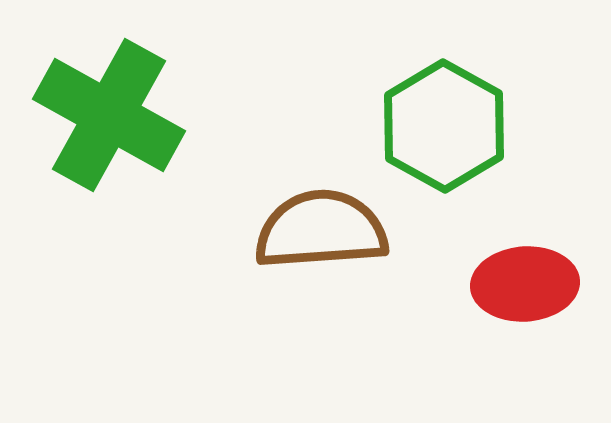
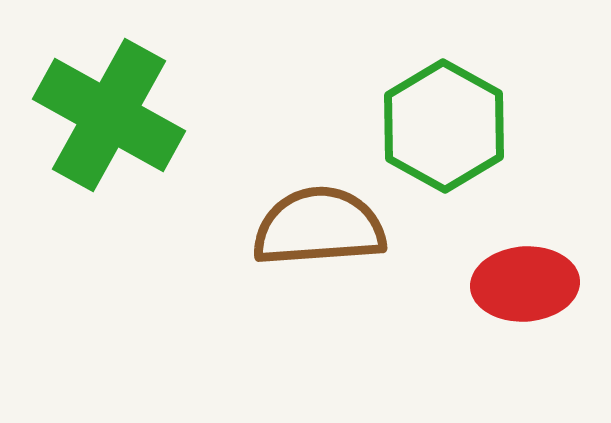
brown semicircle: moved 2 px left, 3 px up
